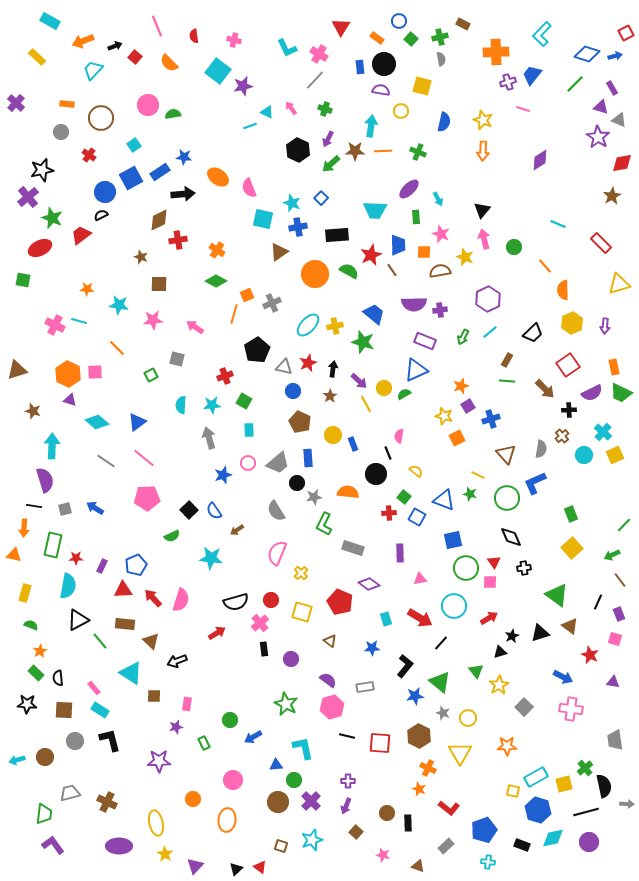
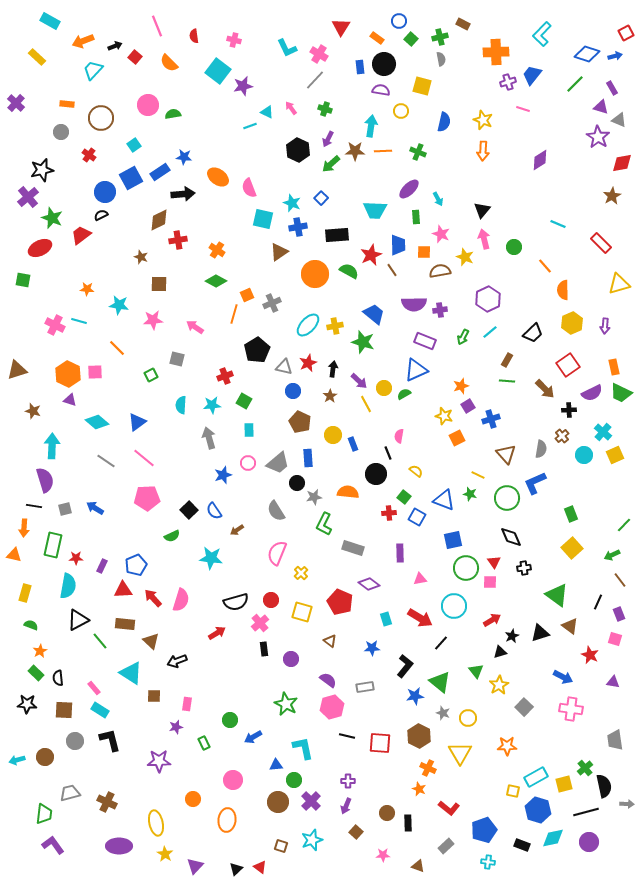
red arrow at (489, 618): moved 3 px right, 2 px down
pink star at (383, 855): rotated 16 degrees counterclockwise
